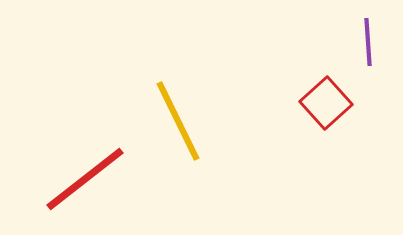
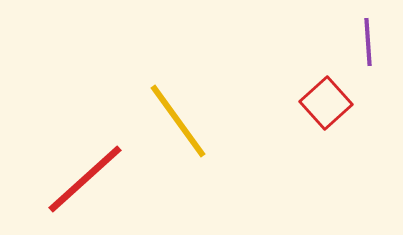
yellow line: rotated 10 degrees counterclockwise
red line: rotated 4 degrees counterclockwise
